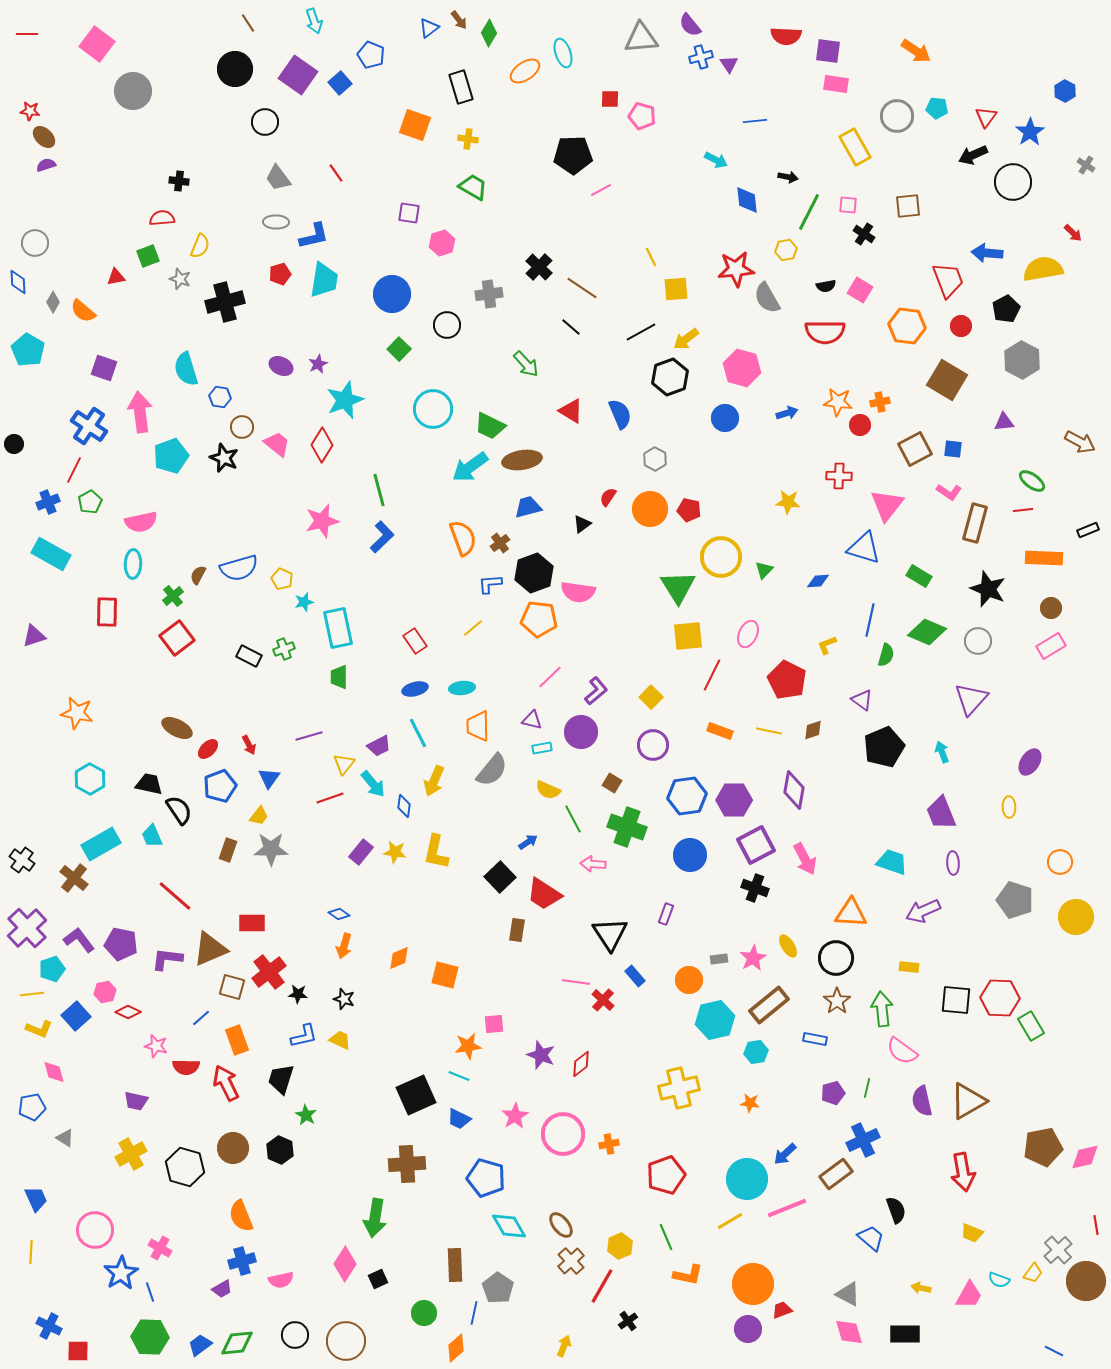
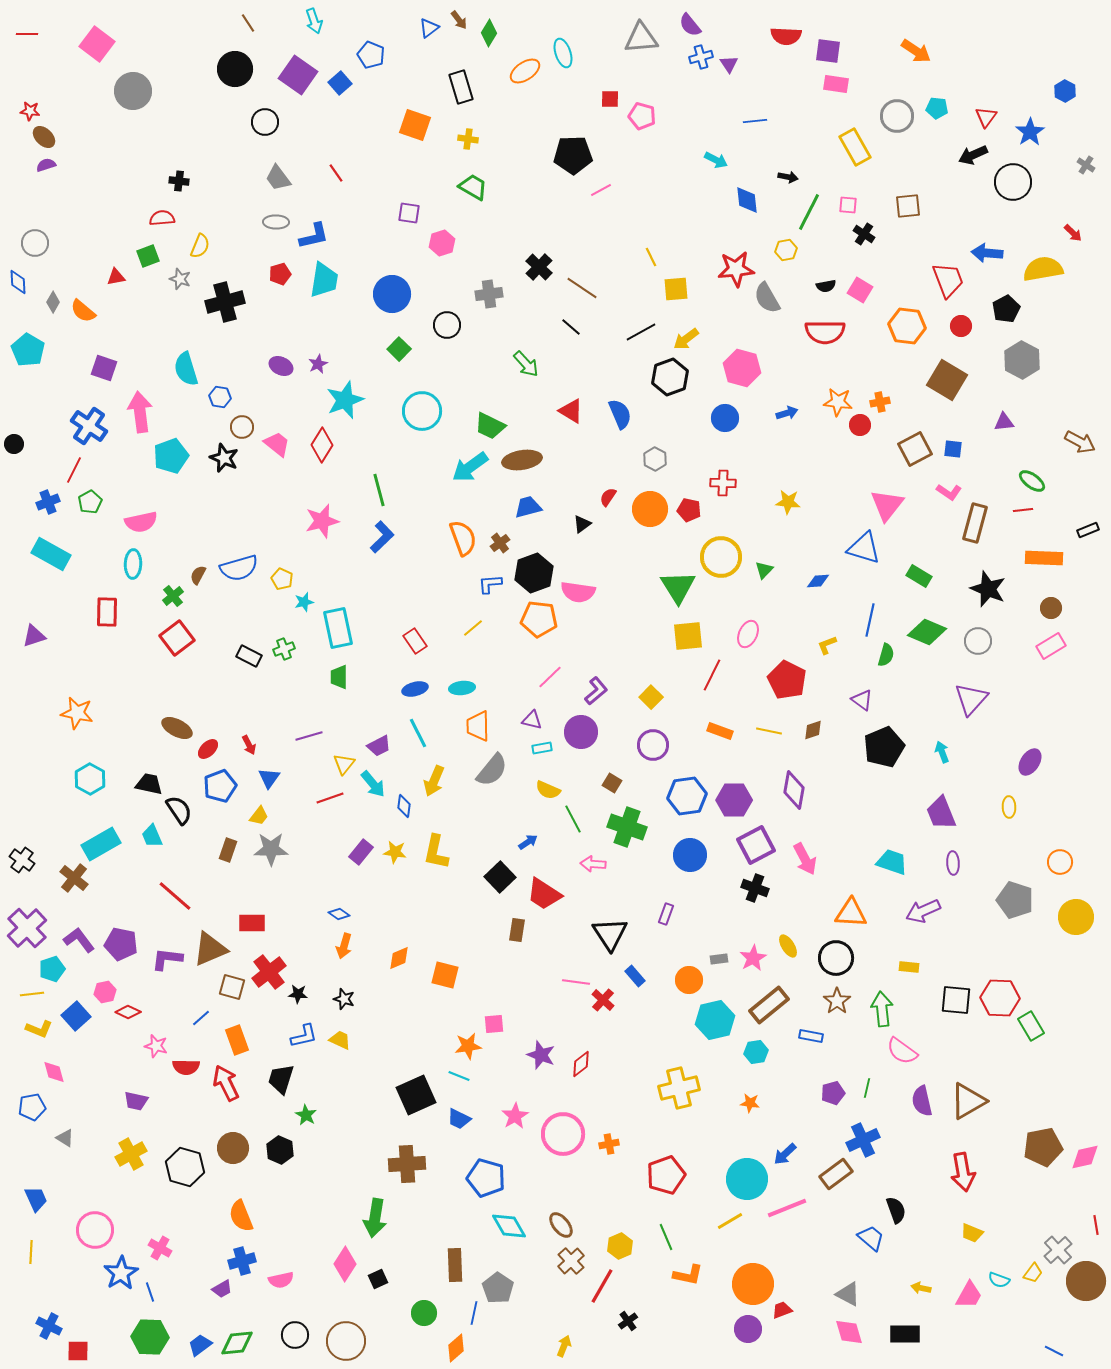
cyan circle at (433, 409): moved 11 px left, 2 px down
red cross at (839, 476): moved 116 px left, 7 px down
blue rectangle at (815, 1039): moved 4 px left, 3 px up
